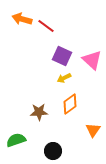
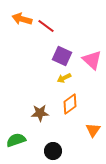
brown star: moved 1 px right, 1 px down
